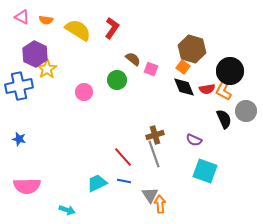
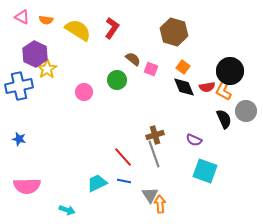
brown hexagon: moved 18 px left, 17 px up
red semicircle: moved 2 px up
